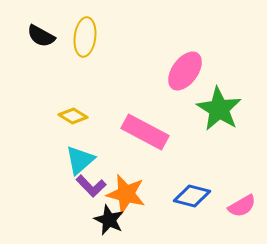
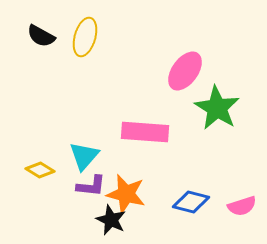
yellow ellipse: rotated 9 degrees clockwise
green star: moved 2 px left, 1 px up
yellow diamond: moved 33 px left, 54 px down
pink rectangle: rotated 24 degrees counterclockwise
cyan triangle: moved 4 px right, 4 px up; rotated 8 degrees counterclockwise
purple L-shape: rotated 40 degrees counterclockwise
blue diamond: moved 1 px left, 6 px down
pink semicircle: rotated 12 degrees clockwise
black star: moved 2 px right
